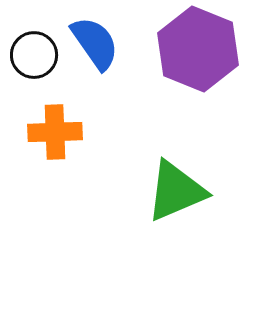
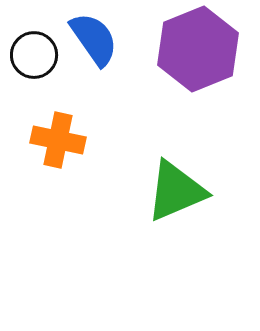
blue semicircle: moved 1 px left, 4 px up
purple hexagon: rotated 16 degrees clockwise
orange cross: moved 3 px right, 8 px down; rotated 14 degrees clockwise
